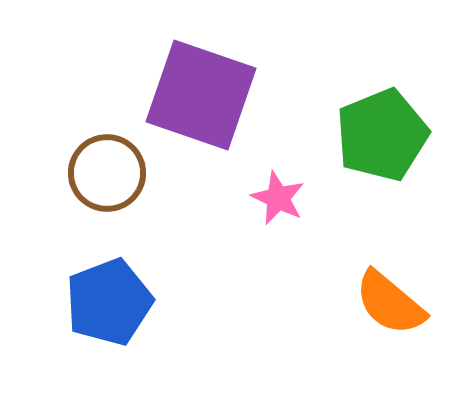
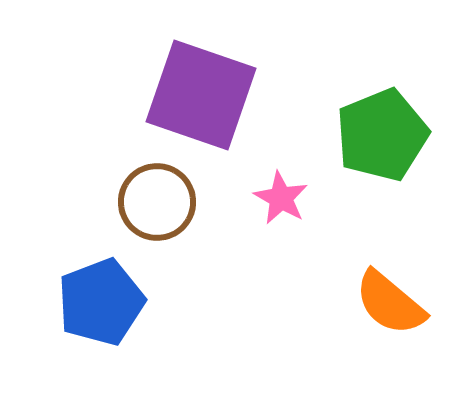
brown circle: moved 50 px right, 29 px down
pink star: moved 3 px right; rotated 4 degrees clockwise
blue pentagon: moved 8 px left
